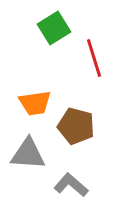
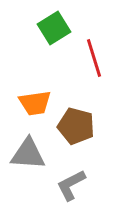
gray L-shape: rotated 68 degrees counterclockwise
